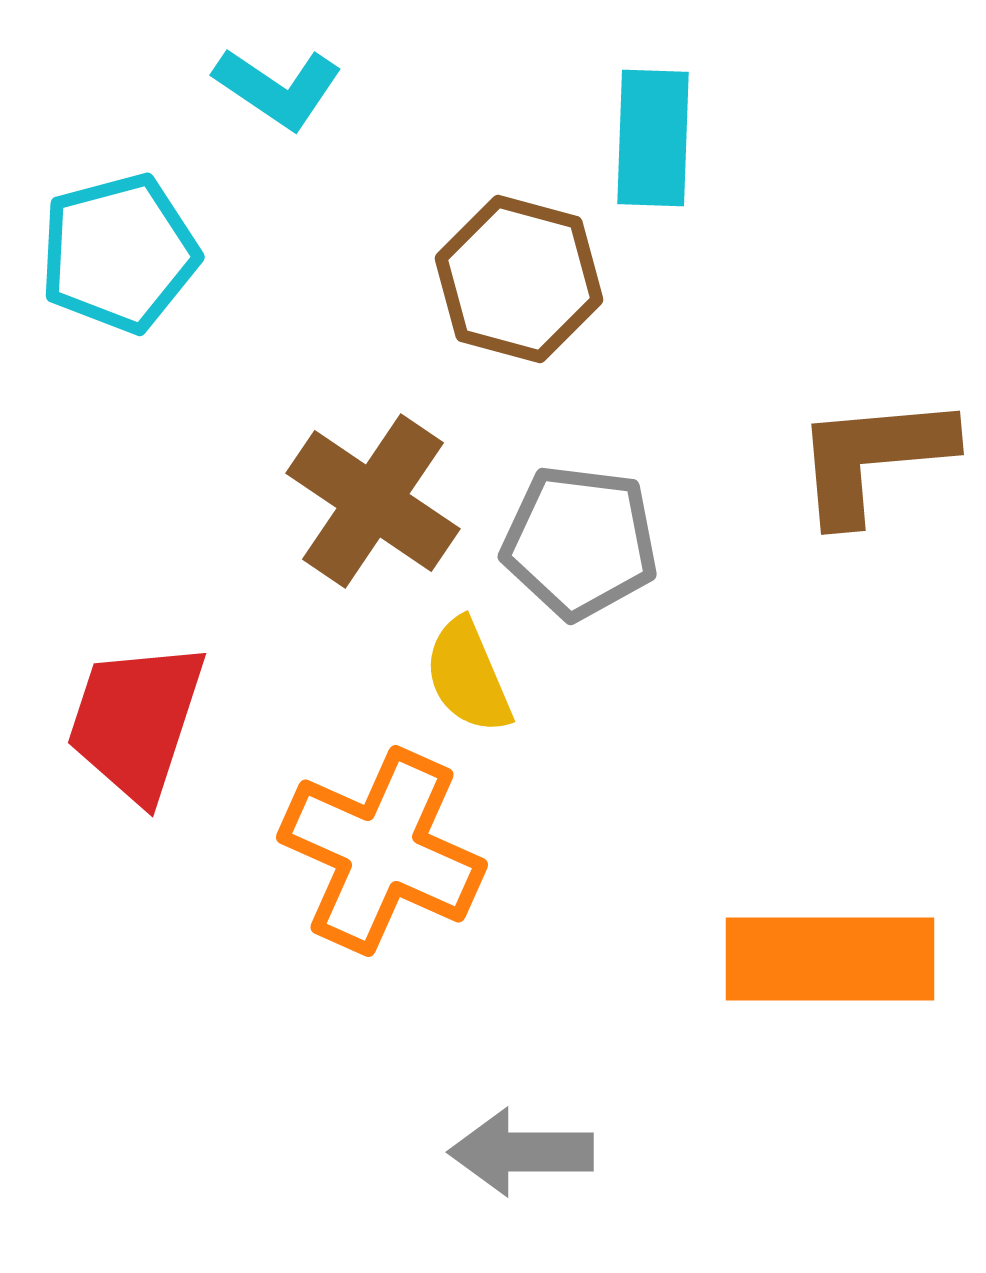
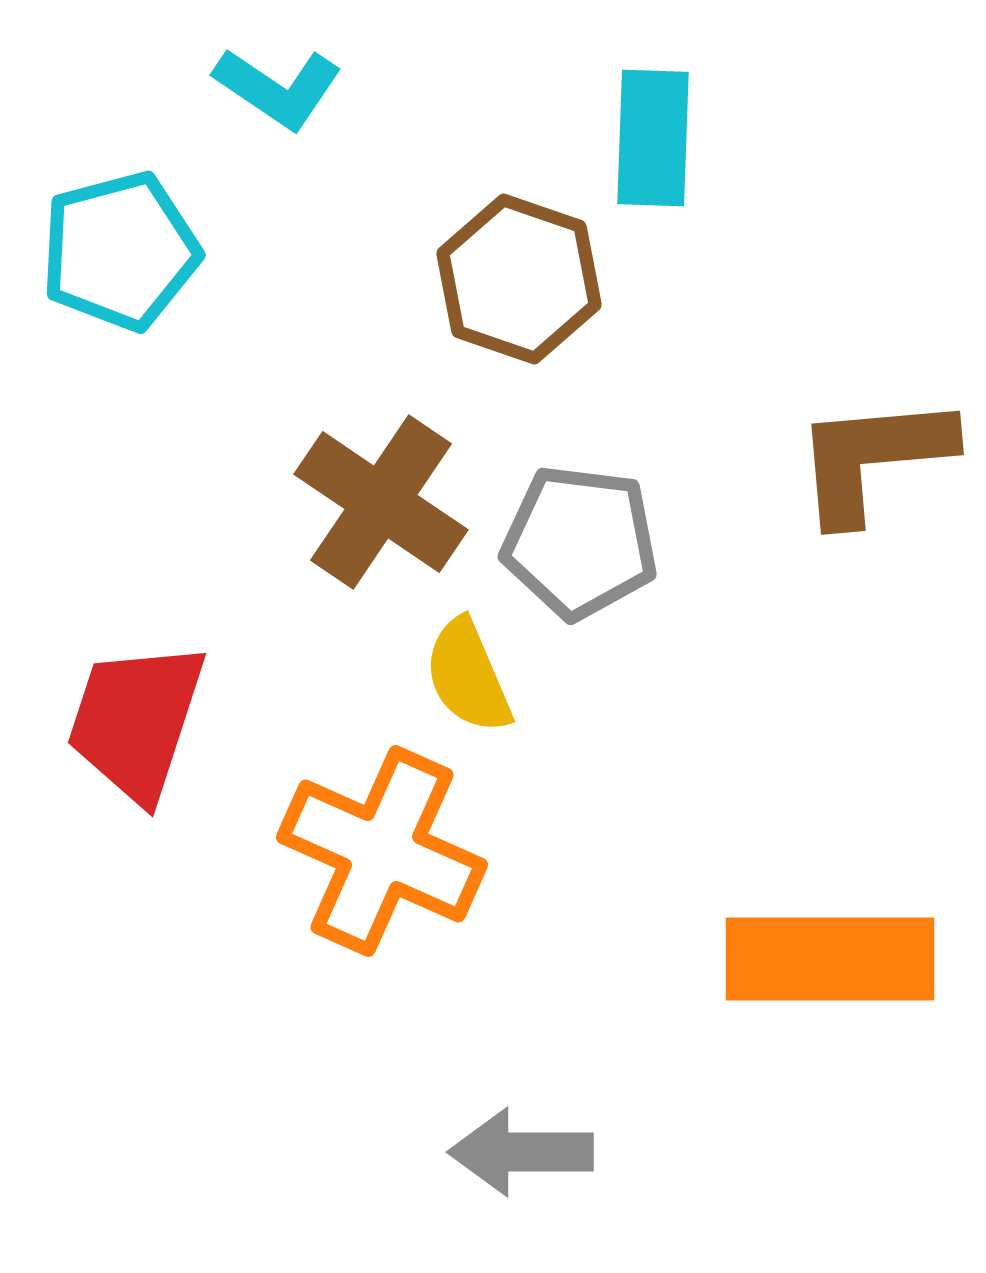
cyan pentagon: moved 1 px right, 2 px up
brown hexagon: rotated 4 degrees clockwise
brown cross: moved 8 px right, 1 px down
